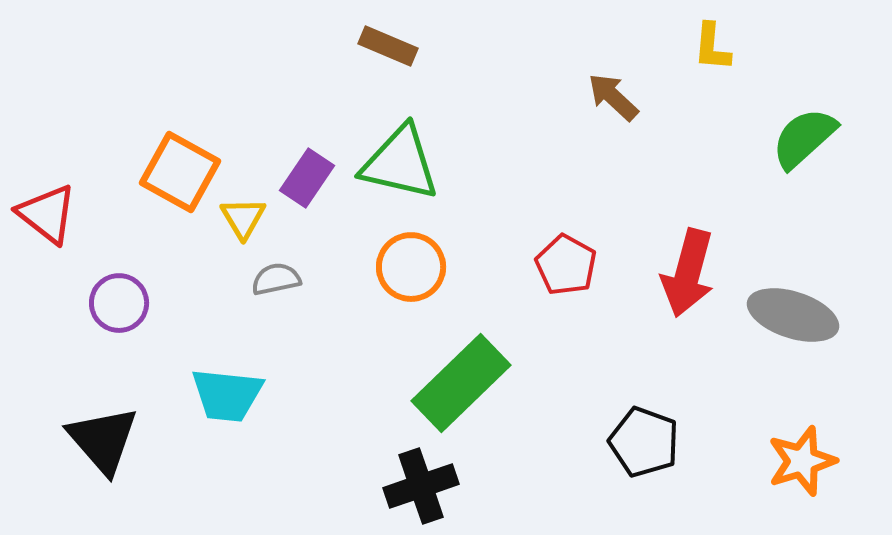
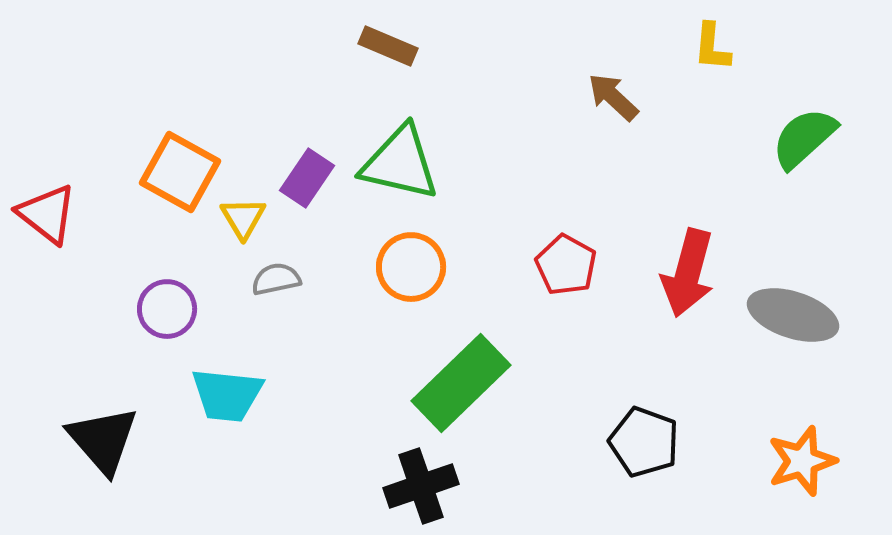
purple circle: moved 48 px right, 6 px down
